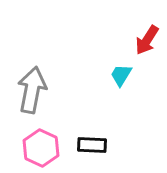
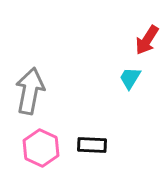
cyan trapezoid: moved 9 px right, 3 px down
gray arrow: moved 2 px left, 1 px down
